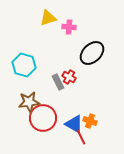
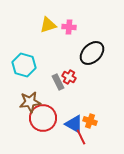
yellow triangle: moved 7 px down
brown star: moved 1 px right
